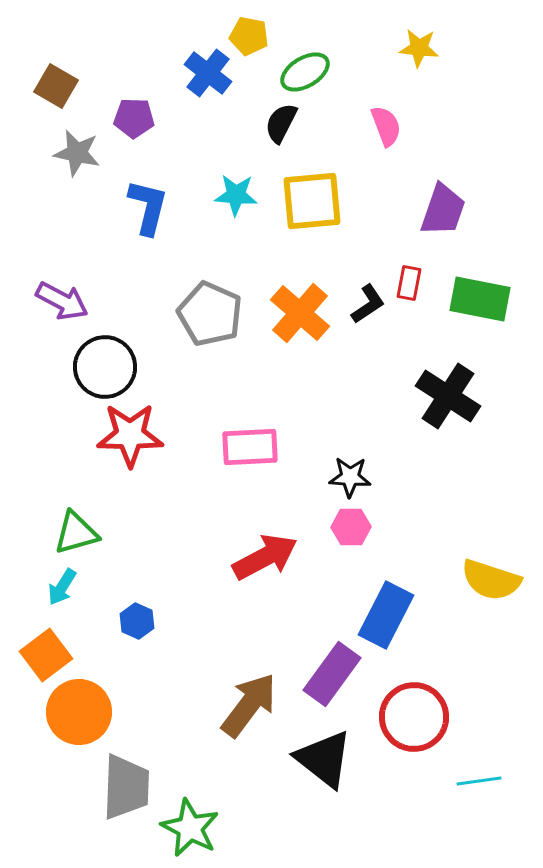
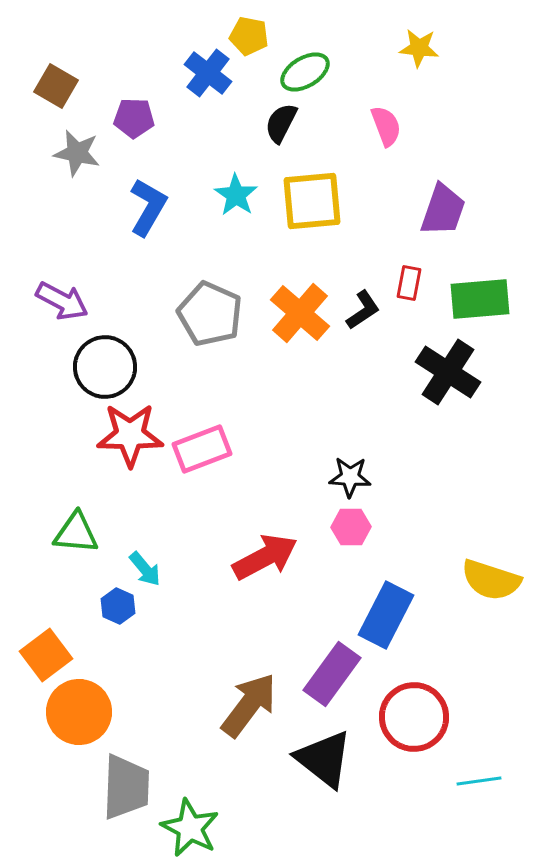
cyan star: rotated 30 degrees clockwise
blue L-shape: rotated 16 degrees clockwise
green rectangle: rotated 16 degrees counterclockwise
black L-shape: moved 5 px left, 6 px down
black cross: moved 24 px up
pink rectangle: moved 48 px left, 2 px down; rotated 18 degrees counterclockwise
green triangle: rotated 21 degrees clockwise
cyan arrow: moved 83 px right, 18 px up; rotated 72 degrees counterclockwise
blue hexagon: moved 19 px left, 15 px up
